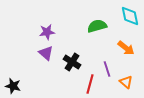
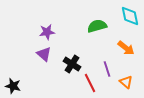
purple triangle: moved 2 px left, 1 px down
black cross: moved 2 px down
red line: moved 1 px up; rotated 42 degrees counterclockwise
